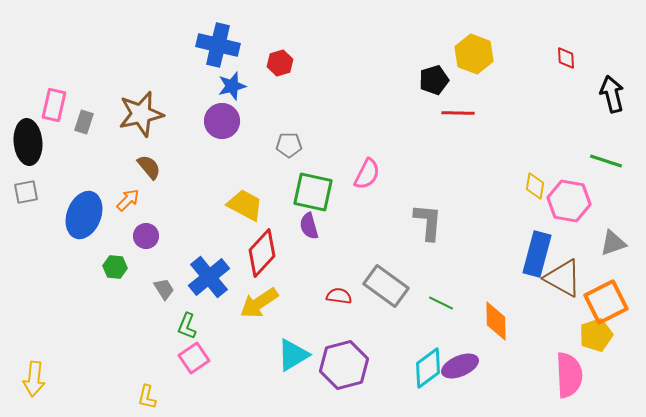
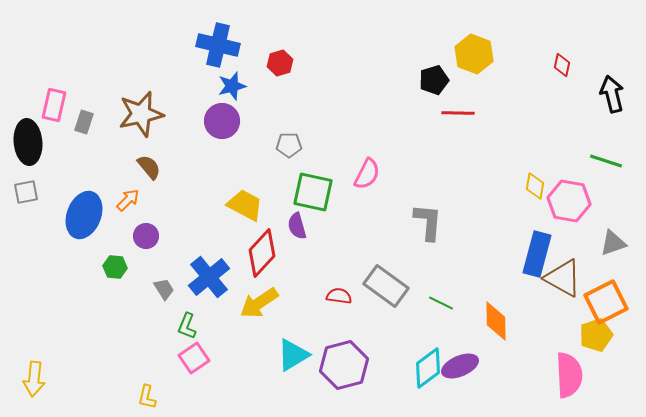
red diamond at (566, 58): moved 4 px left, 7 px down; rotated 15 degrees clockwise
purple semicircle at (309, 226): moved 12 px left
